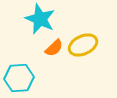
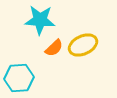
cyan star: moved 1 px down; rotated 20 degrees counterclockwise
